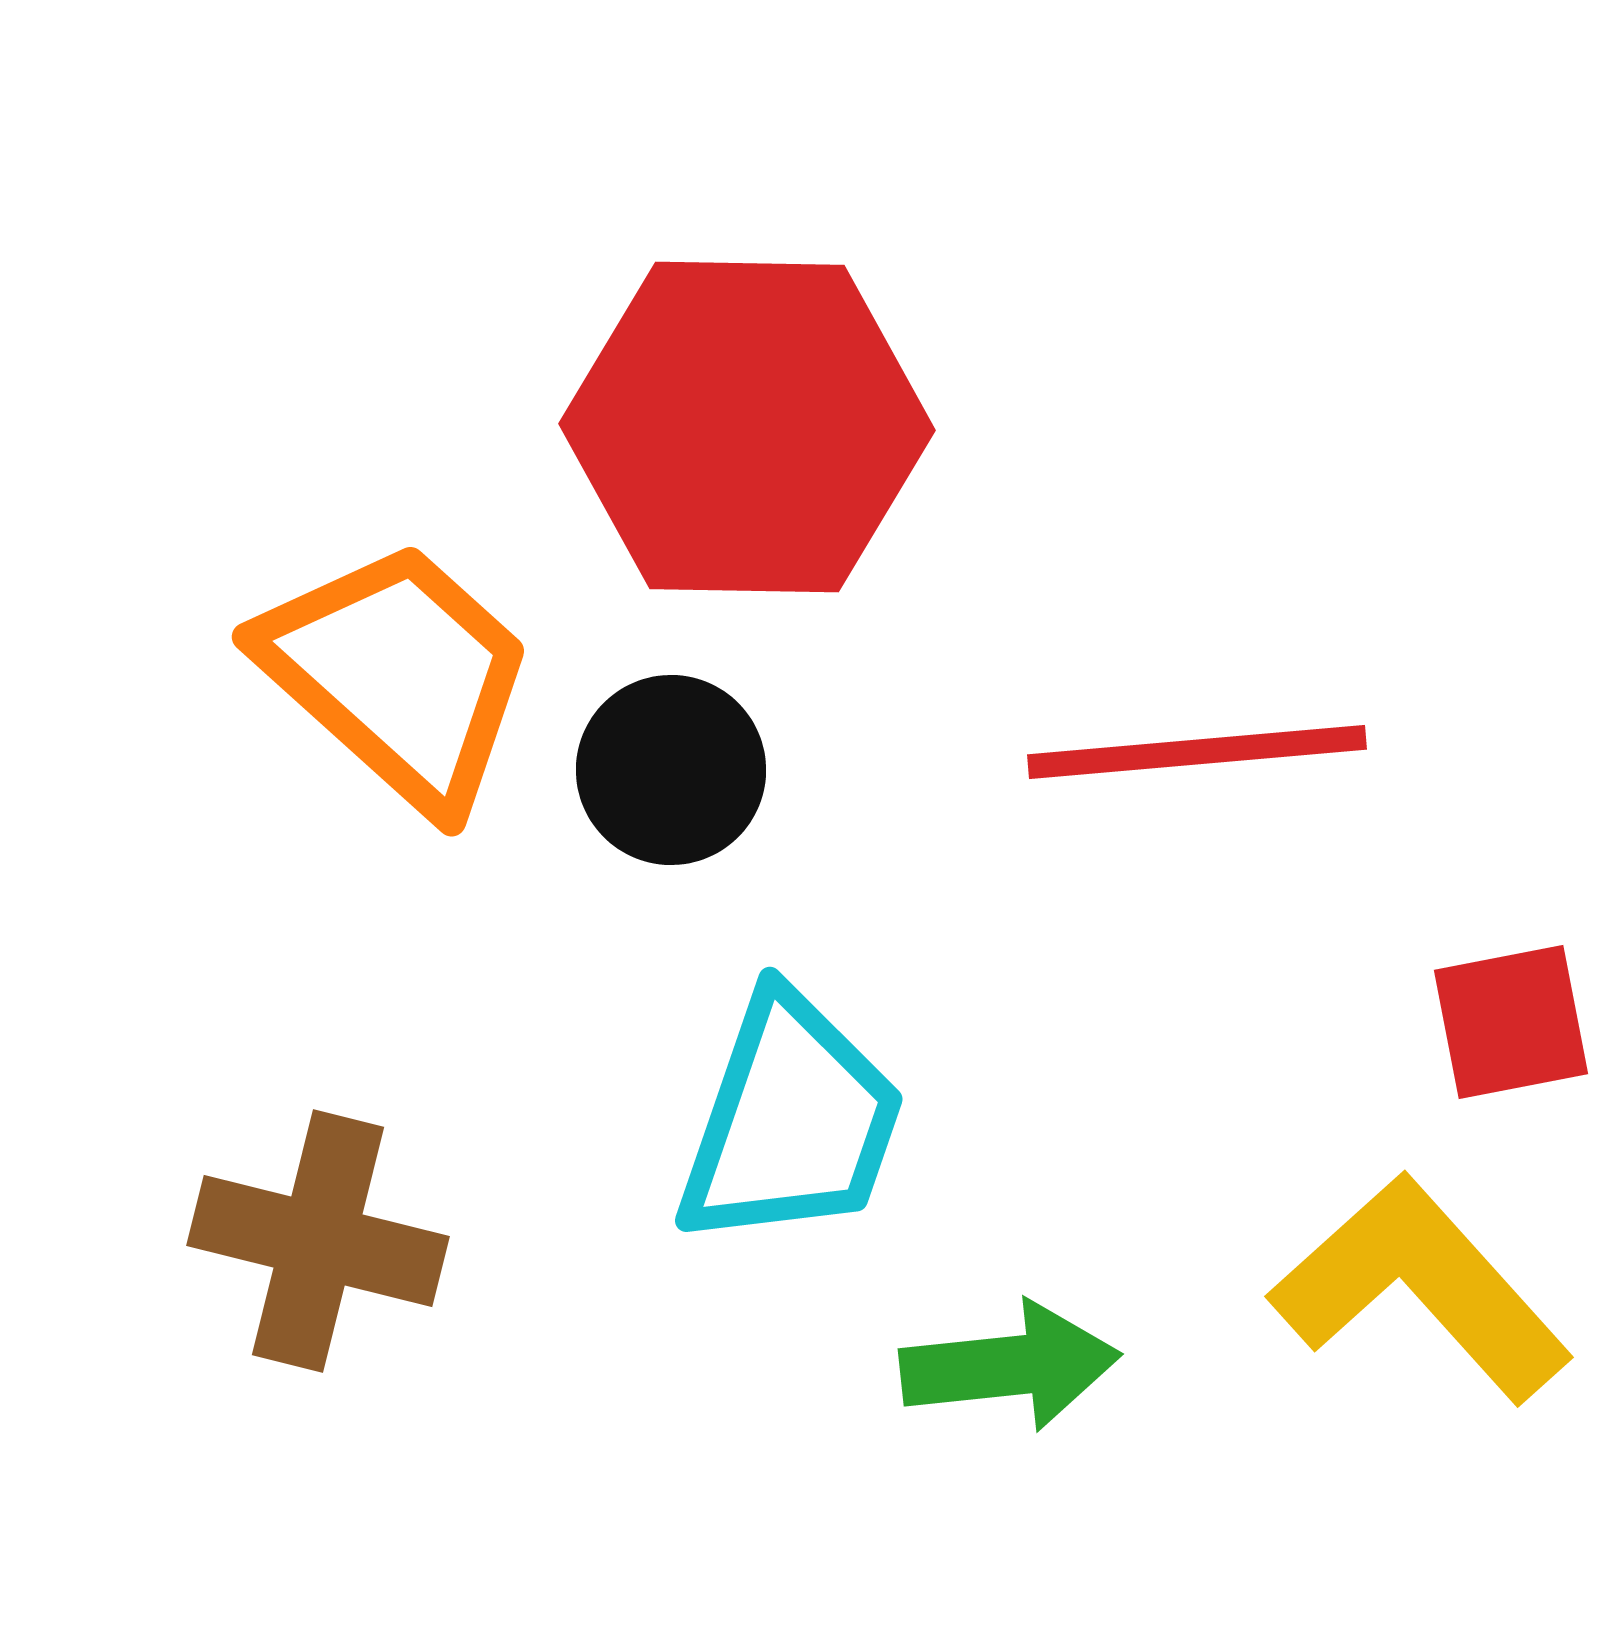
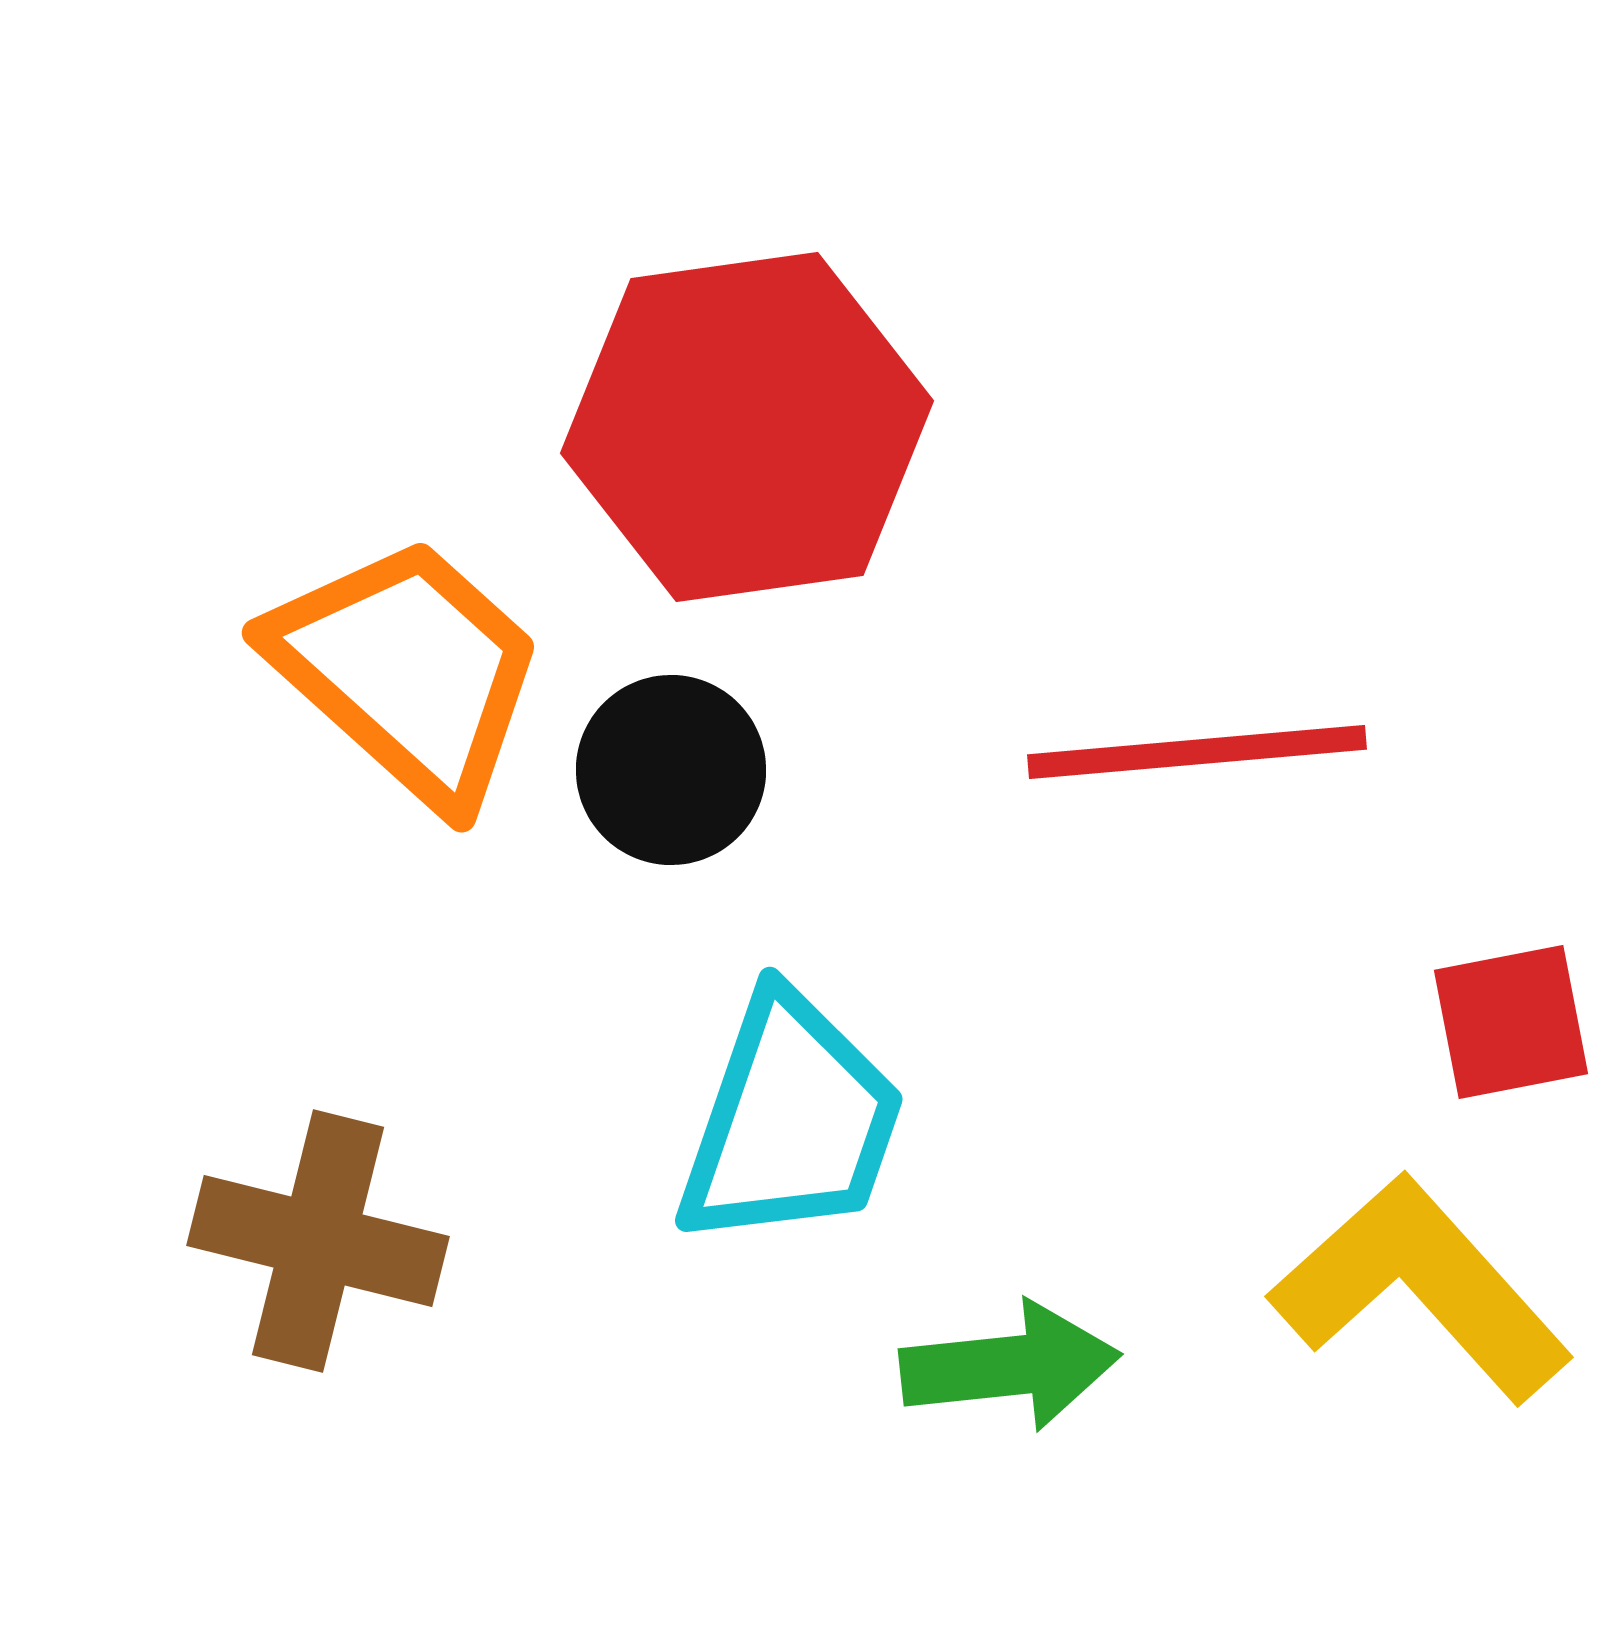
red hexagon: rotated 9 degrees counterclockwise
orange trapezoid: moved 10 px right, 4 px up
